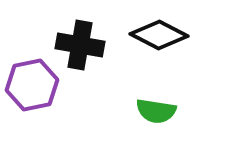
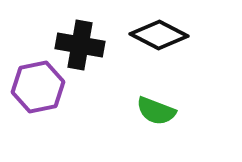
purple hexagon: moved 6 px right, 2 px down
green semicircle: rotated 12 degrees clockwise
